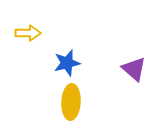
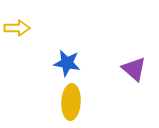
yellow arrow: moved 11 px left, 5 px up
blue star: rotated 24 degrees clockwise
